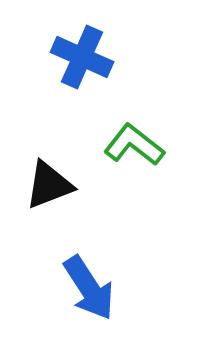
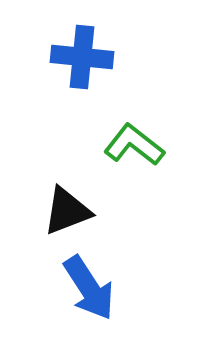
blue cross: rotated 18 degrees counterclockwise
black triangle: moved 18 px right, 26 px down
